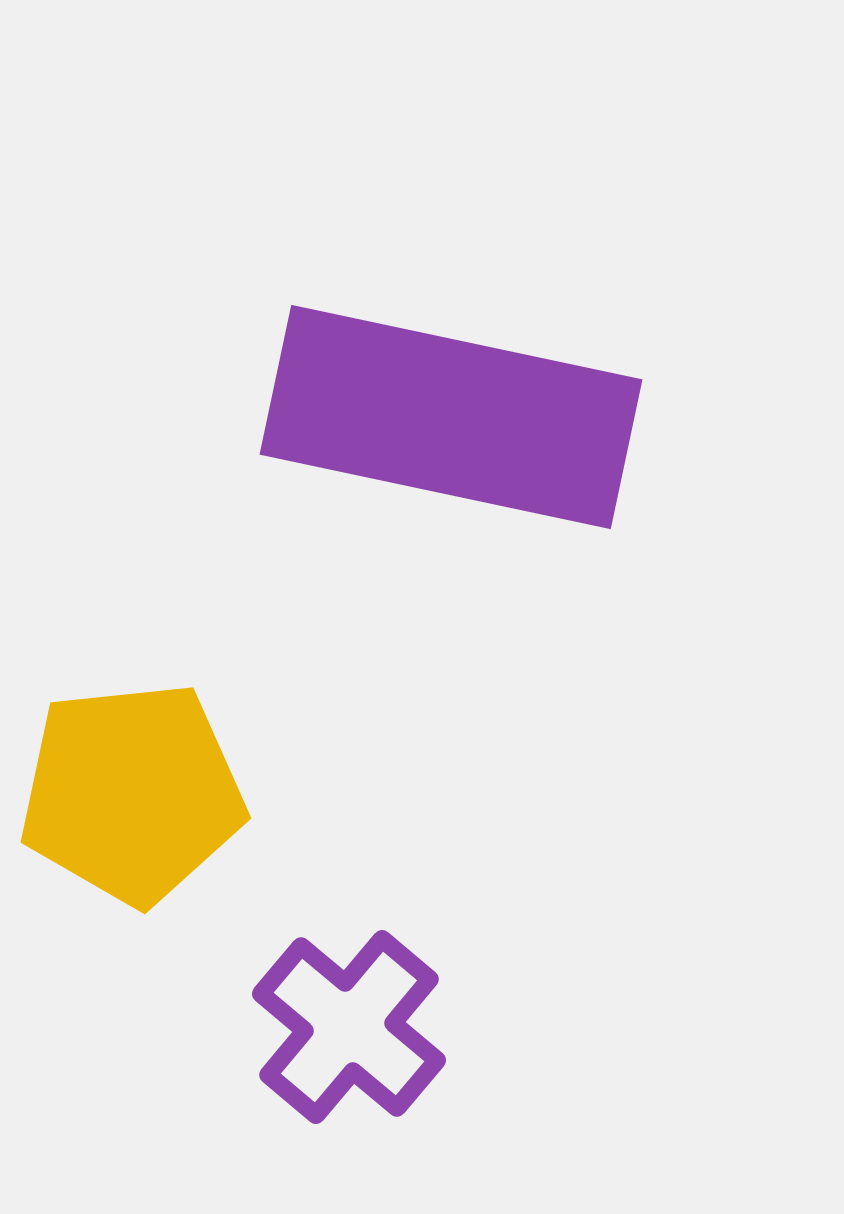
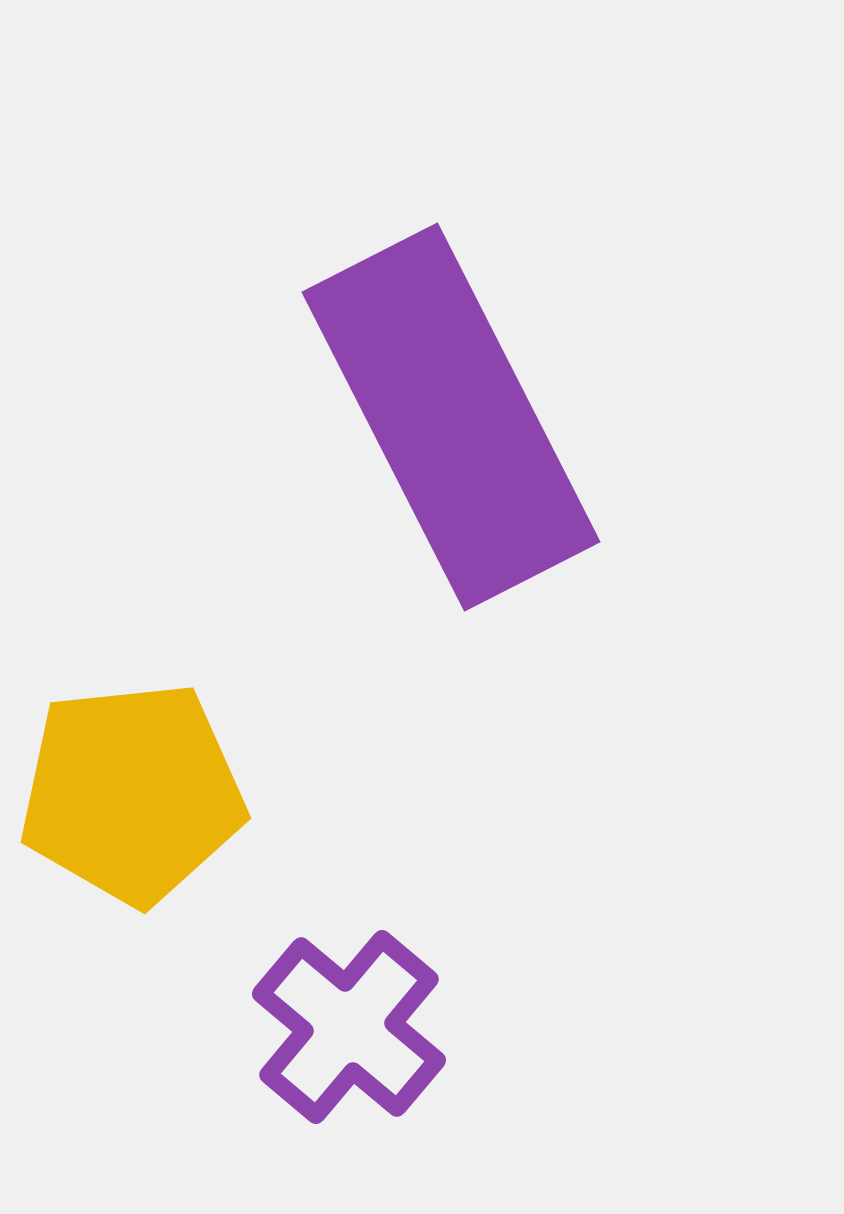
purple rectangle: rotated 51 degrees clockwise
